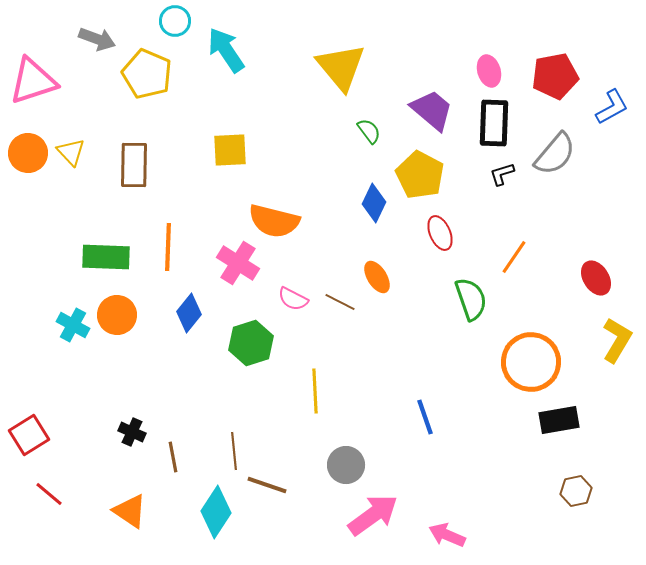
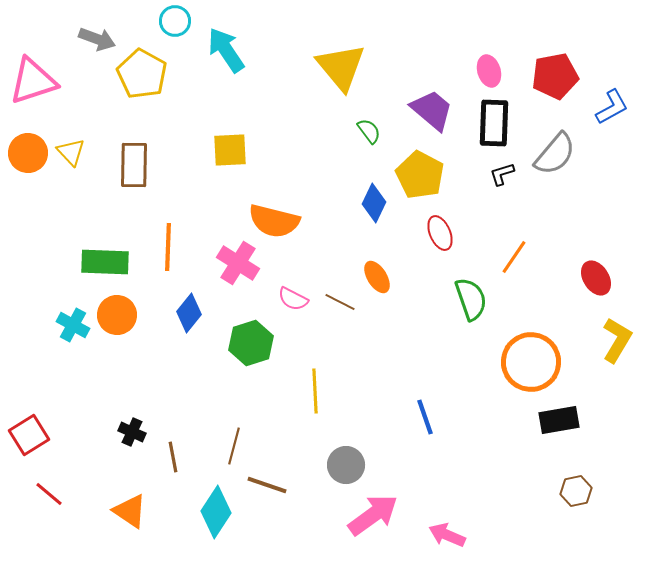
yellow pentagon at (147, 74): moved 5 px left; rotated 6 degrees clockwise
green rectangle at (106, 257): moved 1 px left, 5 px down
brown line at (234, 451): moved 5 px up; rotated 21 degrees clockwise
